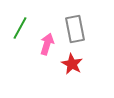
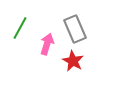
gray rectangle: rotated 12 degrees counterclockwise
red star: moved 1 px right, 3 px up
